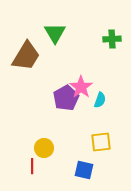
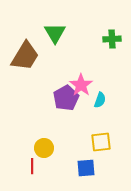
brown trapezoid: moved 1 px left
pink star: moved 2 px up
blue square: moved 2 px right, 2 px up; rotated 18 degrees counterclockwise
